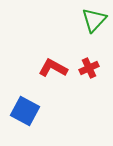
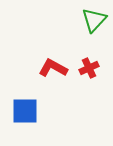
blue square: rotated 28 degrees counterclockwise
